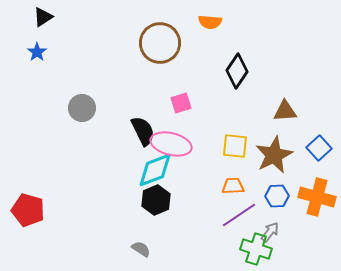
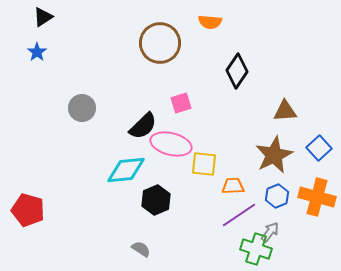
black semicircle: moved 5 px up; rotated 72 degrees clockwise
yellow square: moved 31 px left, 18 px down
cyan diamond: moved 29 px left; rotated 15 degrees clockwise
blue hexagon: rotated 20 degrees counterclockwise
